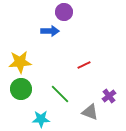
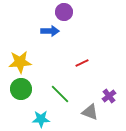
red line: moved 2 px left, 2 px up
